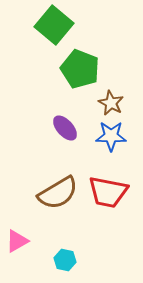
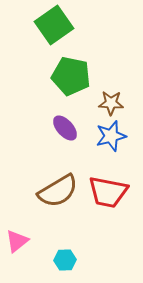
green square: rotated 15 degrees clockwise
green pentagon: moved 9 px left, 7 px down; rotated 9 degrees counterclockwise
brown star: rotated 25 degrees counterclockwise
blue star: rotated 16 degrees counterclockwise
brown semicircle: moved 2 px up
pink triangle: rotated 10 degrees counterclockwise
cyan hexagon: rotated 15 degrees counterclockwise
